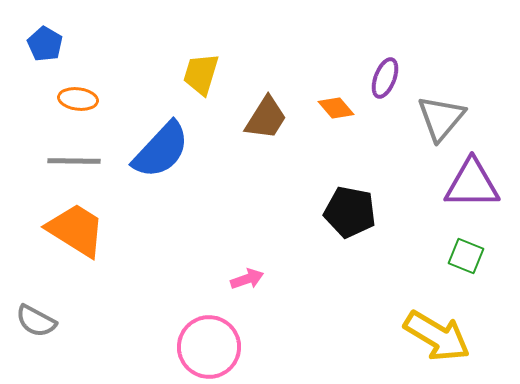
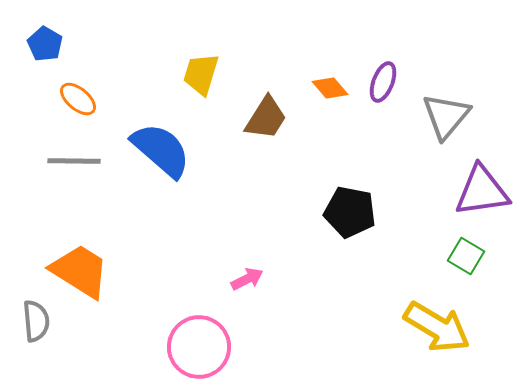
purple ellipse: moved 2 px left, 4 px down
orange ellipse: rotated 33 degrees clockwise
orange diamond: moved 6 px left, 20 px up
gray triangle: moved 5 px right, 2 px up
blue semicircle: rotated 92 degrees counterclockwise
purple triangle: moved 10 px right, 7 px down; rotated 8 degrees counterclockwise
orange trapezoid: moved 4 px right, 41 px down
green square: rotated 9 degrees clockwise
pink arrow: rotated 8 degrees counterclockwise
gray semicircle: rotated 123 degrees counterclockwise
yellow arrow: moved 9 px up
pink circle: moved 10 px left
